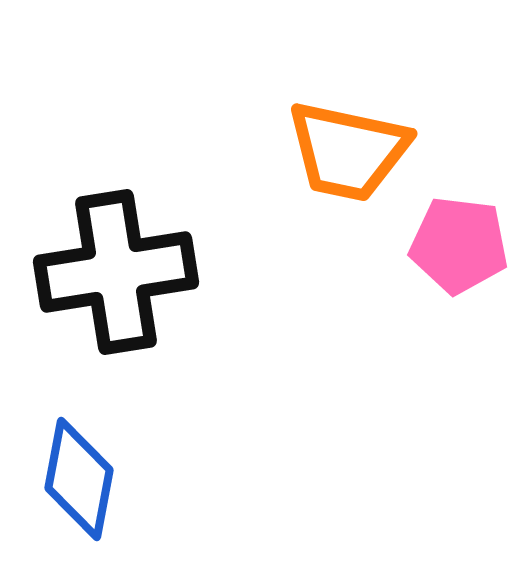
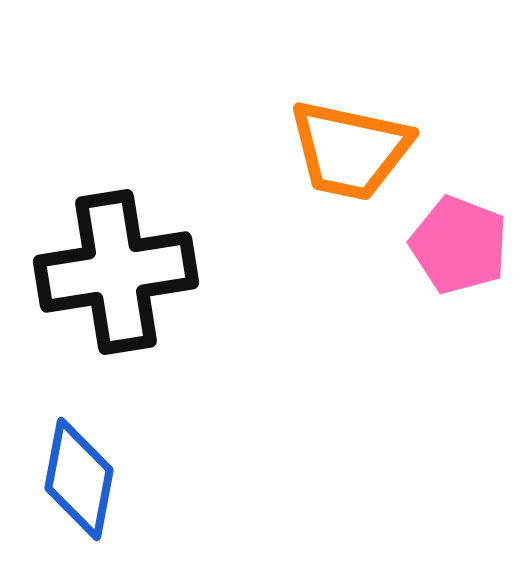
orange trapezoid: moved 2 px right, 1 px up
pink pentagon: rotated 14 degrees clockwise
